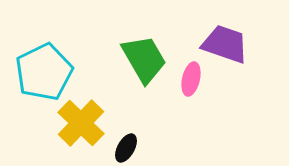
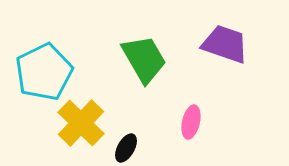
pink ellipse: moved 43 px down
